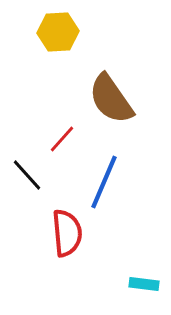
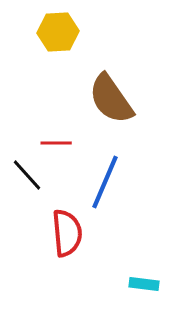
red line: moved 6 px left, 4 px down; rotated 48 degrees clockwise
blue line: moved 1 px right
